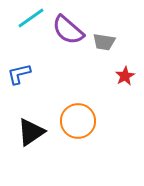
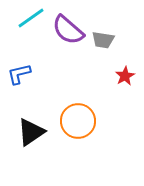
gray trapezoid: moved 1 px left, 2 px up
